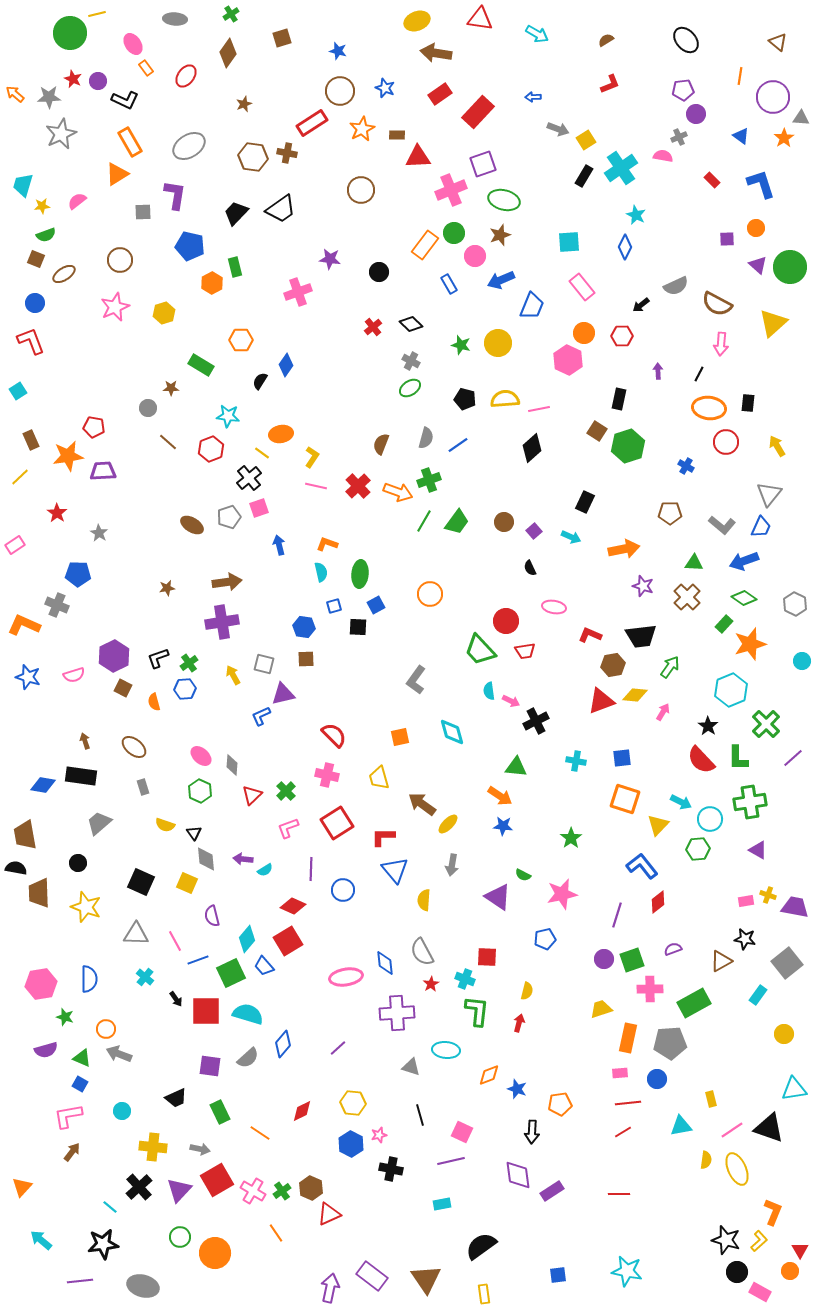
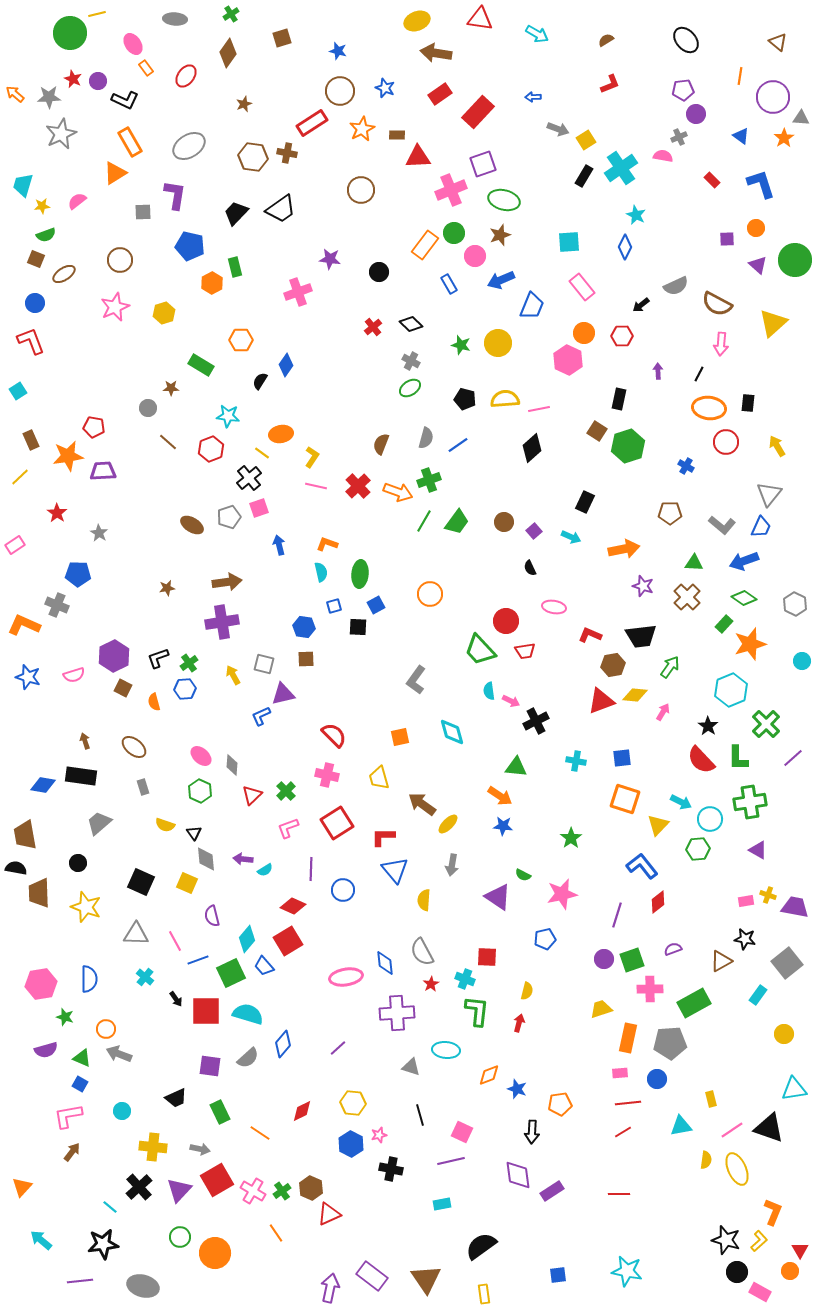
orange triangle at (117, 174): moved 2 px left, 1 px up
green circle at (790, 267): moved 5 px right, 7 px up
